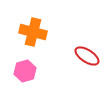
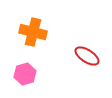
pink hexagon: moved 3 px down
